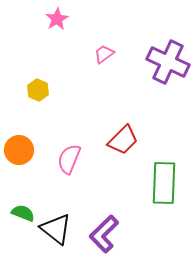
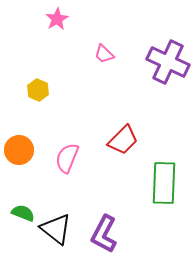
pink trapezoid: rotated 100 degrees counterclockwise
pink semicircle: moved 2 px left, 1 px up
purple L-shape: rotated 18 degrees counterclockwise
